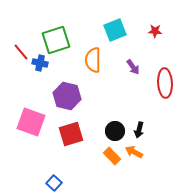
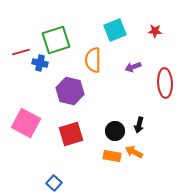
red line: rotated 66 degrees counterclockwise
purple arrow: rotated 105 degrees clockwise
purple hexagon: moved 3 px right, 5 px up
pink square: moved 5 px left, 1 px down; rotated 8 degrees clockwise
black arrow: moved 5 px up
orange rectangle: rotated 36 degrees counterclockwise
